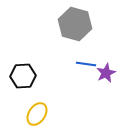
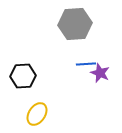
gray hexagon: rotated 20 degrees counterclockwise
blue line: rotated 12 degrees counterclockwise
purple star: moved 6 px left; rotated 24 degrees counterclockwise
